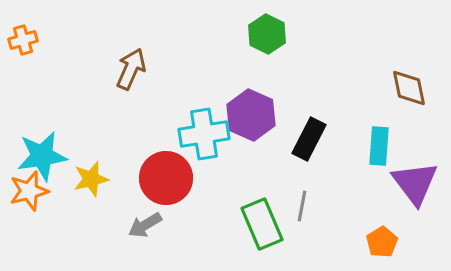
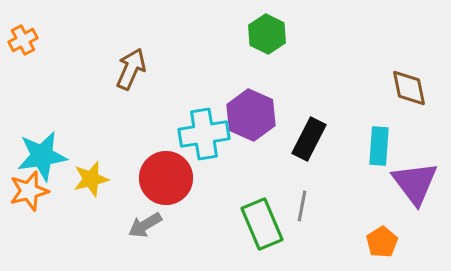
orange cross: rotated 12 degrees counterclockwise
